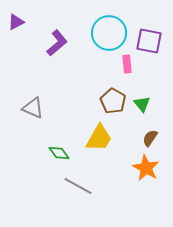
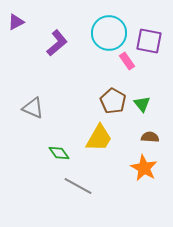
pink rectangle: moved 3 px up; rotated 30 degrees counterclockwise
brown semicircle: moved 1 px up; rotated 60 degrees clockwise
orange star: moved 2 px left
